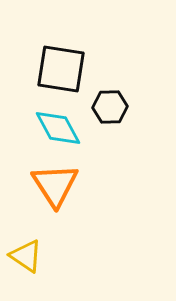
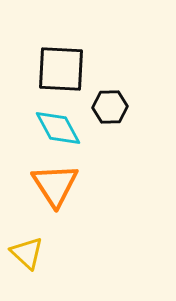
black square: rotated 6 degrees counterclockwise
yellow triangle: moved 1 px right, 3 px up; rotated 9 degrees clockwise
